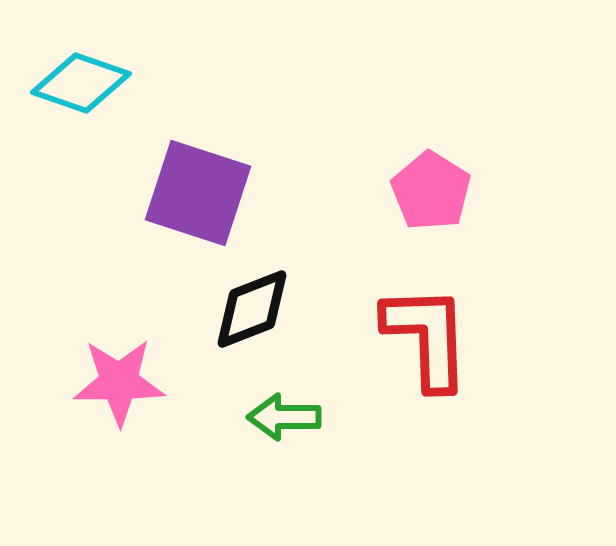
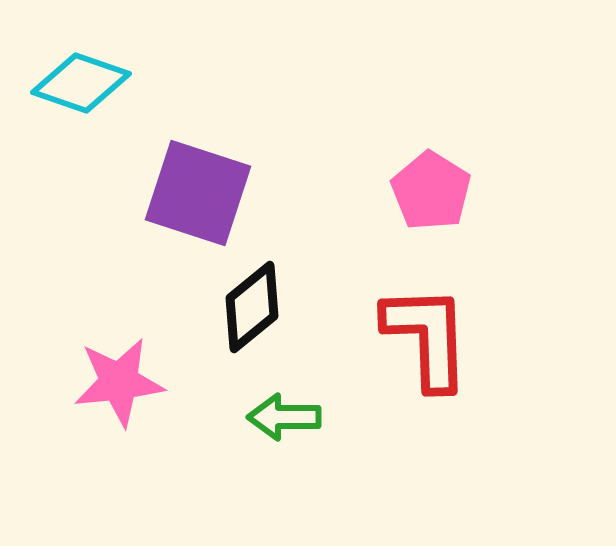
black diamond: moved 2 px up; rotated 18 degrees counterclockwise
pink star: rotated 6 degrees counterclockwise
